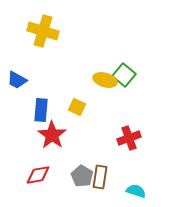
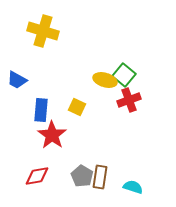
red cross: moved 38 px up
red diamond: moved 1 px left, 1 px down
cyan semicircle: moved 3 px left, 4 px up
